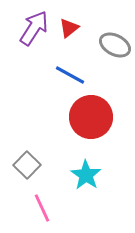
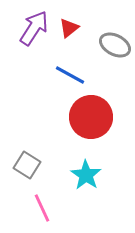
gray square: rotated 12 degrees counterclockwise
